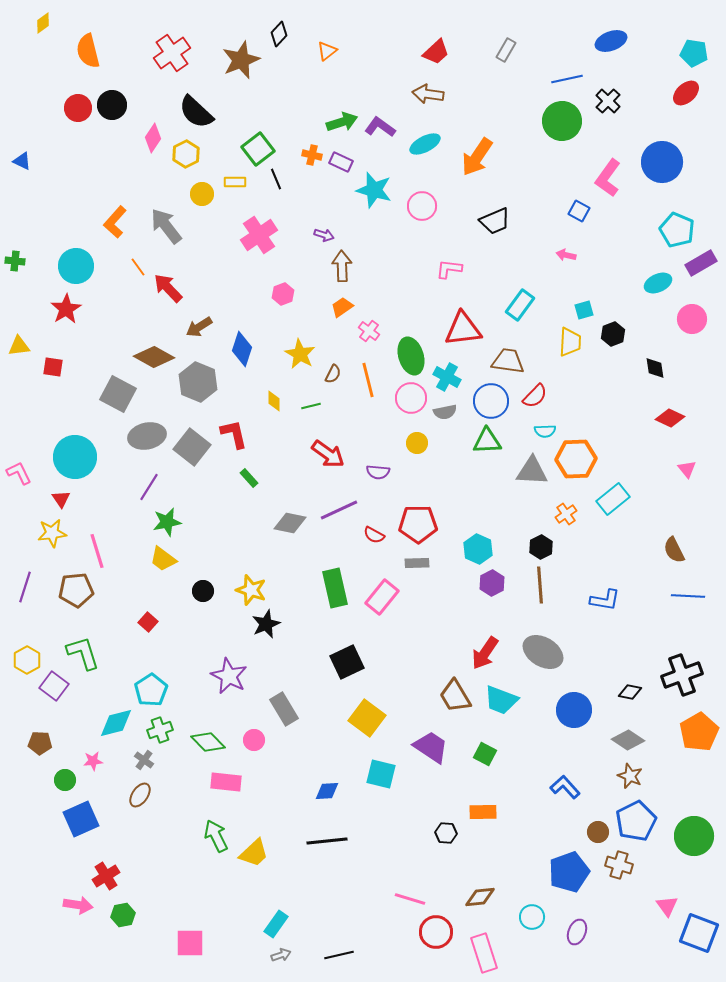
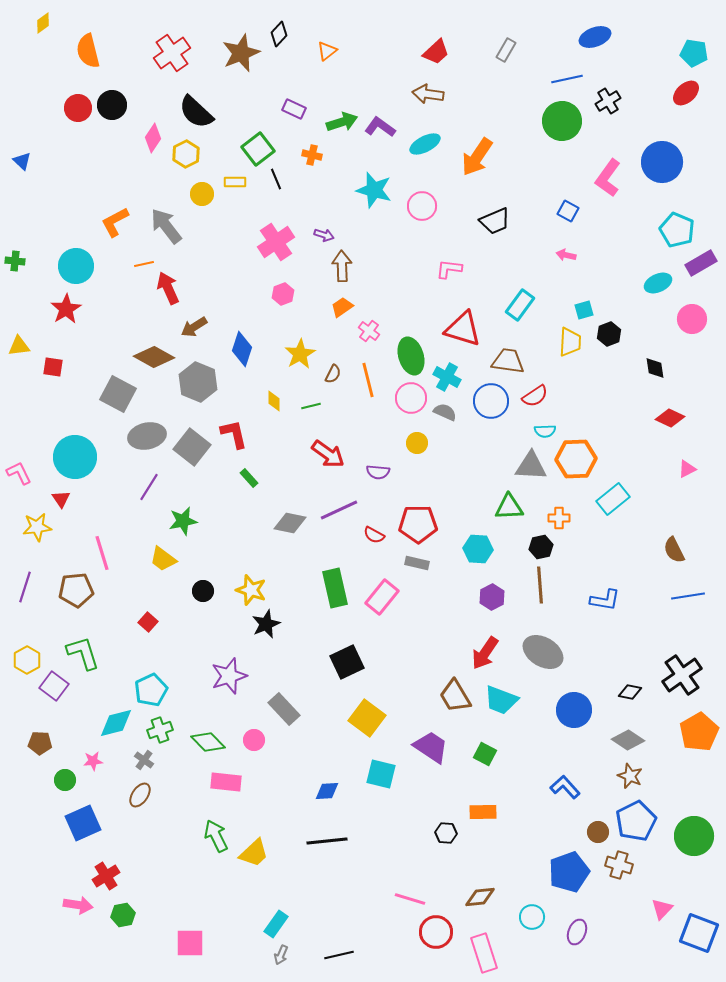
blue ellipse at (611, 41): moved 16 px left, 4 px up
brown star at (241, 60): moved 7 px up
black cross at (608, 101): rotated 15 degrees clockwise
blue triangle at (22, 161): rotated 18 degrees clockwise
purple rectangle at (341, 162): moved 47 px left, 53 px up
blue square at (579, 211): moved 11 px left
orange L-shape at (115, 222): rotated 20 degrees clockwise
pink cross at (259, 235): moved 17 px right, 7 px down
orange line at (138, 267): moved 6 px right, 3 px up; rotated 66 degrees counterclockwise
red arrow at (168, 288): rotated 20 degrees clockwise
brown arrow at (199, 327): moved 5 px left
red triangle at (463, 329): rotated 24 degrees clockwise
black hexagon at (613, 334): moved 4 px left
yellow star at (300, 354): rotated 12 degrees clockwise
red semicircle at (535, 396): rotated 12 degrees clockwise
gray semicircle at (445, 412): rotated 145 degrees counterclockwise
green triangle at (487, 441): moved 22 px right, 66 px down
pink triangle at (687, 469): rotated 42 degrees clockwise
gray triangle at (532, 471): moved 1 px left, 5 px up
orange cross at (566, 514): moved 7 px left, 4 px down; rotated 35 degrees clockwise
green star at (167, 522): moved 16 px right, 1 px up
yellow star at (52, 533): moved 15 px left, 6 px up
black hexagon at (541, 547): rotated 15 degrees clockwise
cyan hexagon at (478, 549): rotated 20 degrees counterclockwise
pink line at (97, 551): moved 5 px right, 2 px down
gray rectangle at (417, 563): rotated 15 degrees clockwise
purple hexagon at (492, 583): moved 14 px down
blue line at (688, 596): rotated 12 degrees counterclockwise
black cross at (682, 675): rotated 15 degrees counterclockwise
purple star at (229, 676): rotated 27 degrees clockwise
cyan pentagon at (151, 690): rotated 8 degrees clockwise
gray rectangle at (284, 709): rotated 12 degrees counterclockwise
blue square at (81, 819): moved 2 px right, 4 px down
pink triangle at (667, 906): moved 5 px left, 3 px down; rotated 20 degrees clockwise
gray arrow at (281, 955): rotated 132 degrees clockwise
